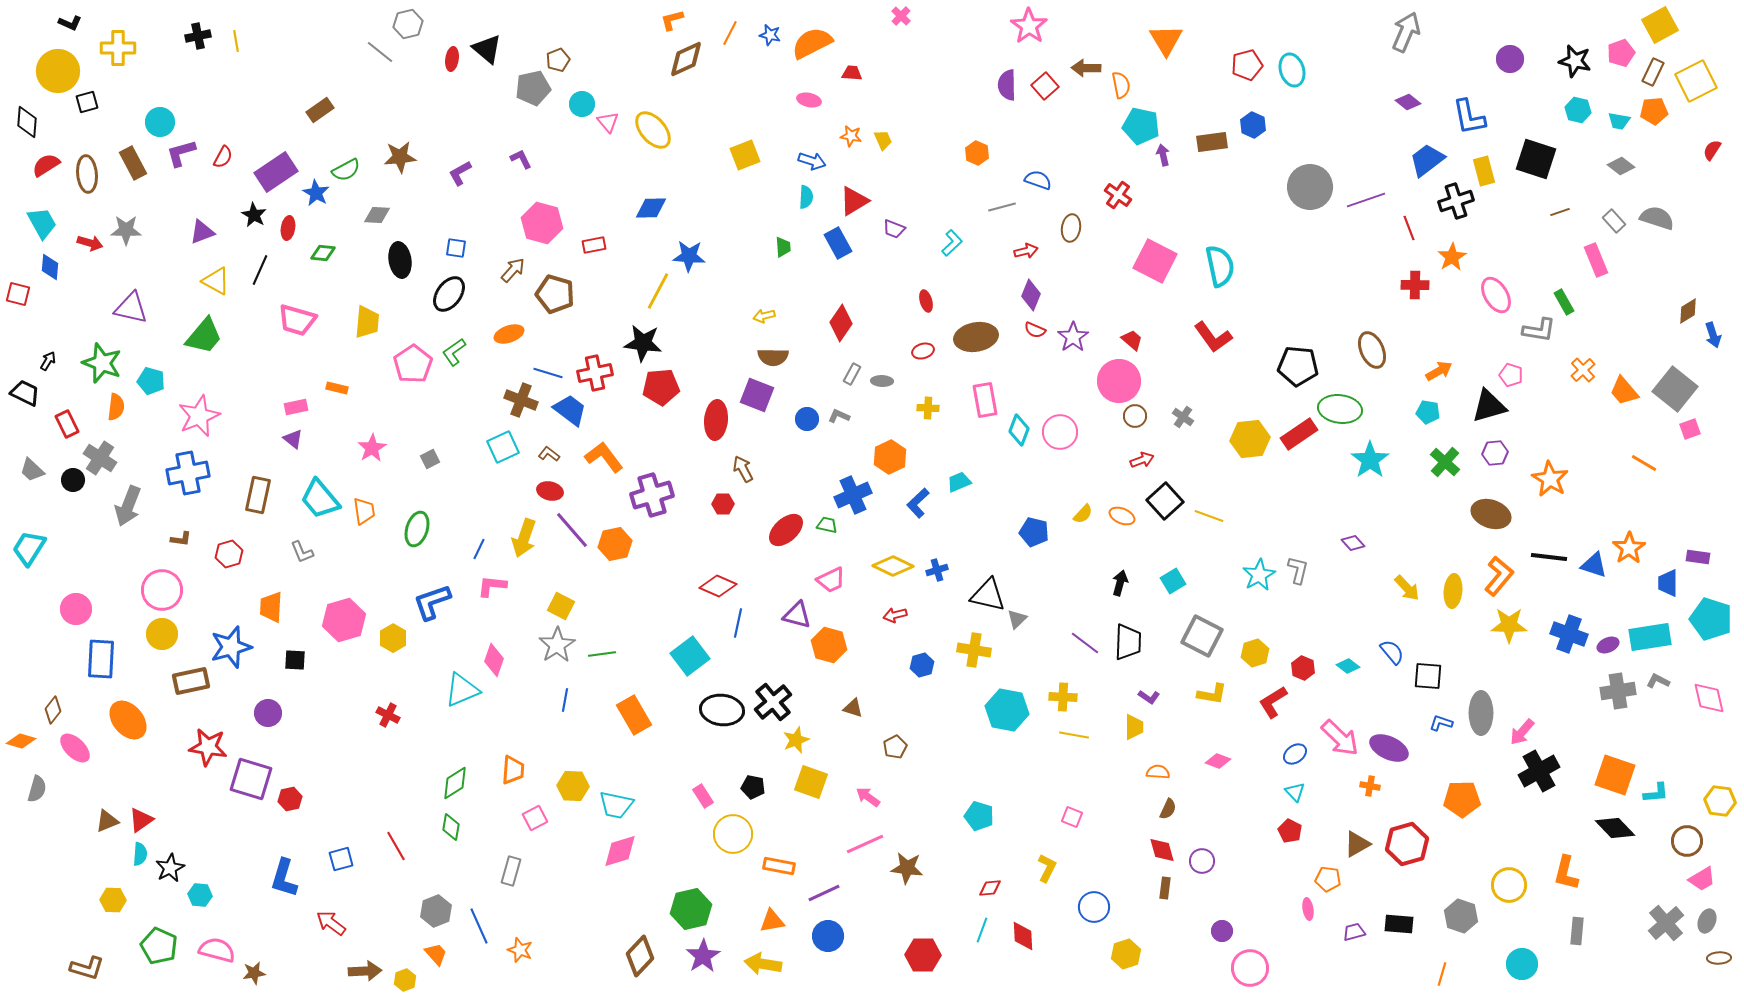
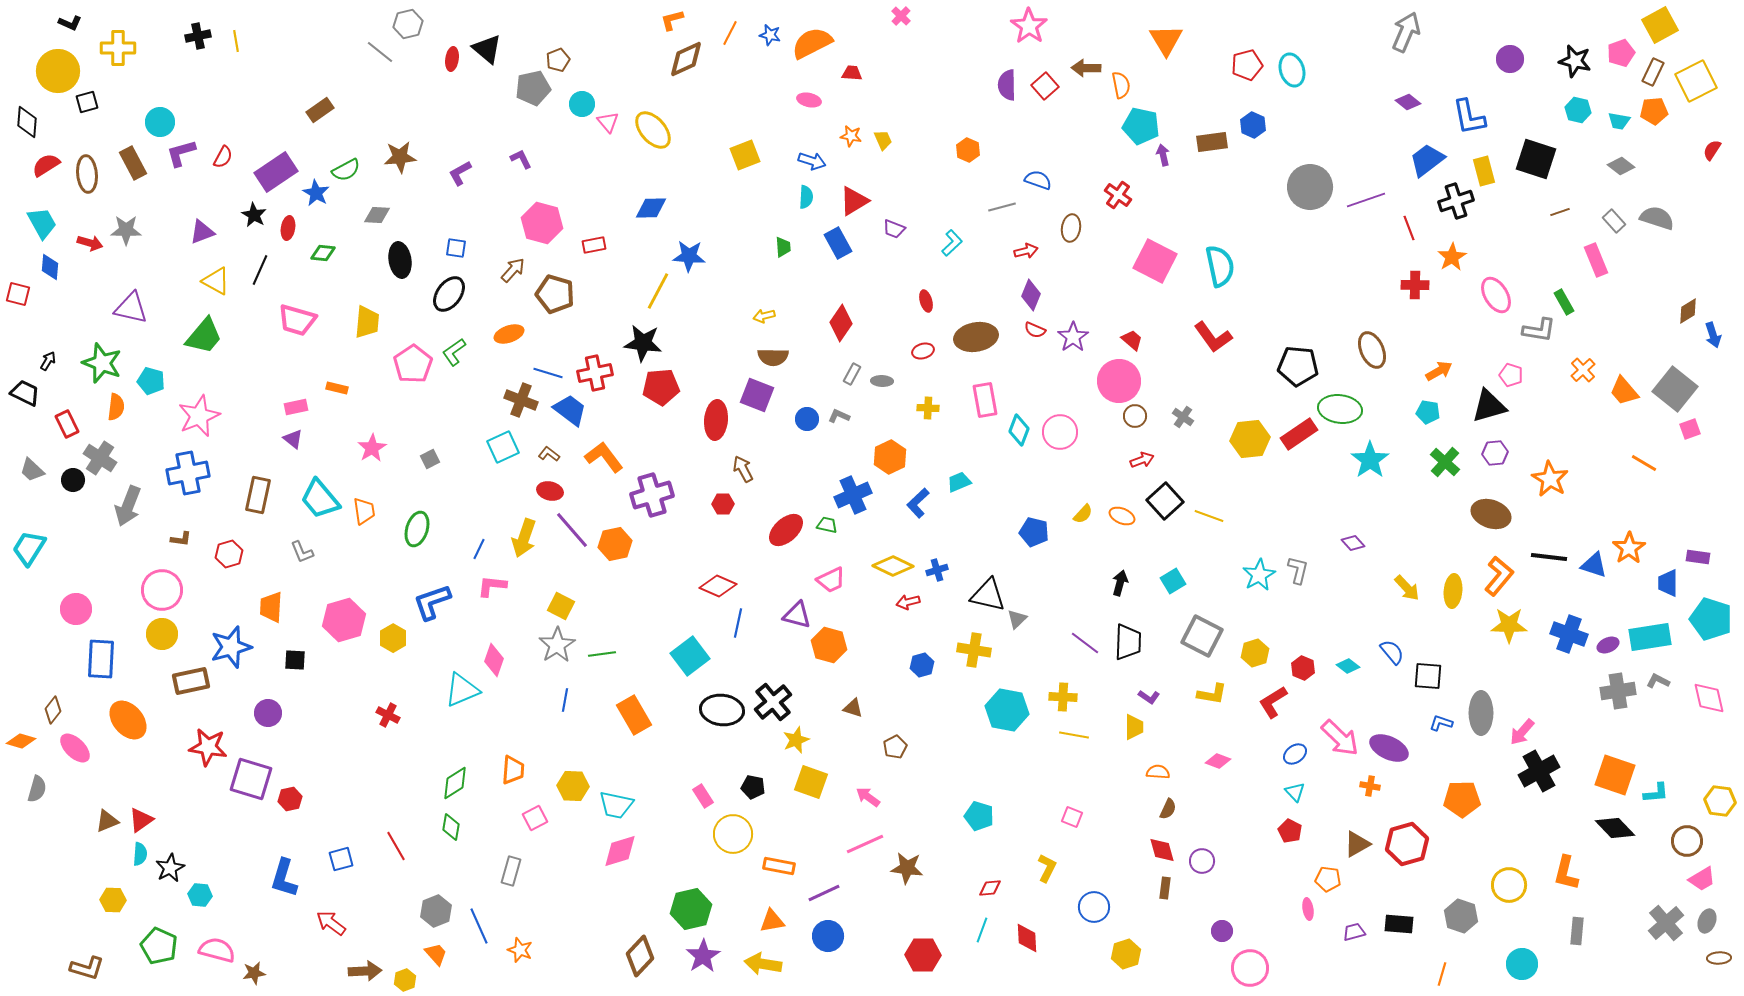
orange hexagon at (977, 153): moved 9 px left, 3 px up
red arrow at (895, 615): moved 13 px right, 13 px up
red diamond at (1023, 936): moved 4 px right, 2 px down
